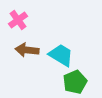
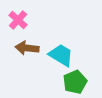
pink cross: rotated 12 degrees counterclockwise
brown arrow: moved 2 px up
